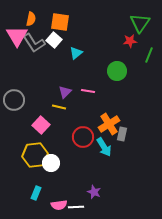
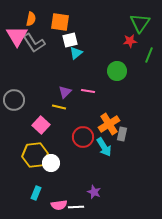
white square: moved 16 px right; rotated 35 degrees clockwise
